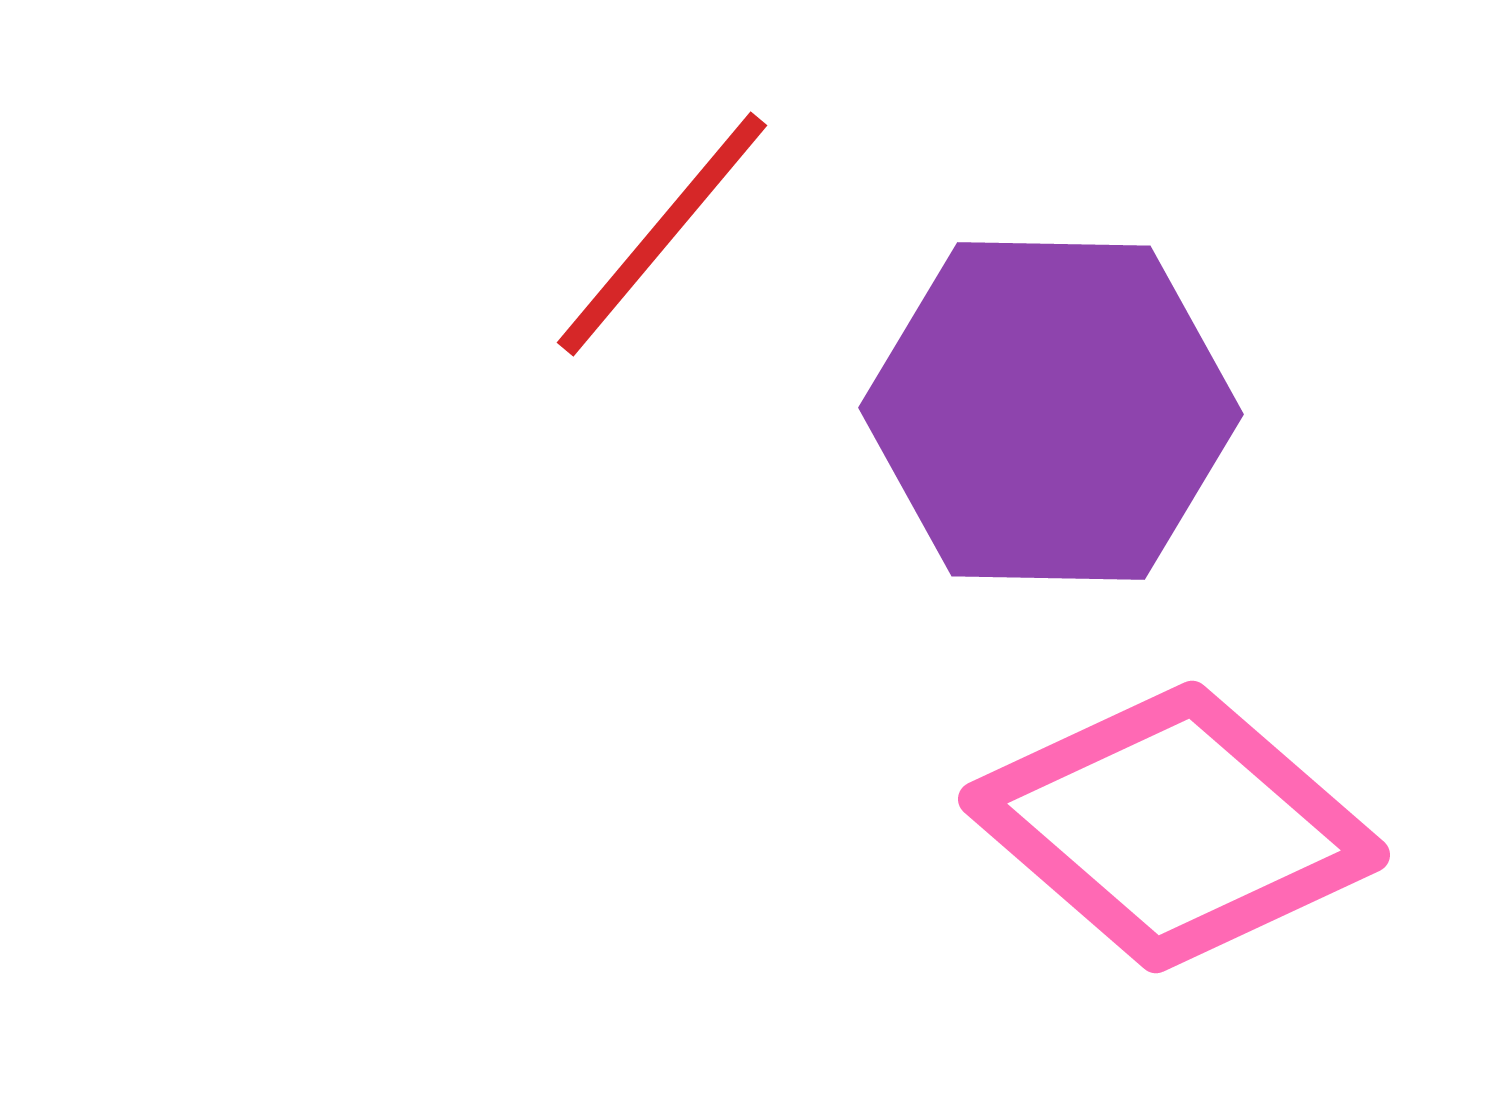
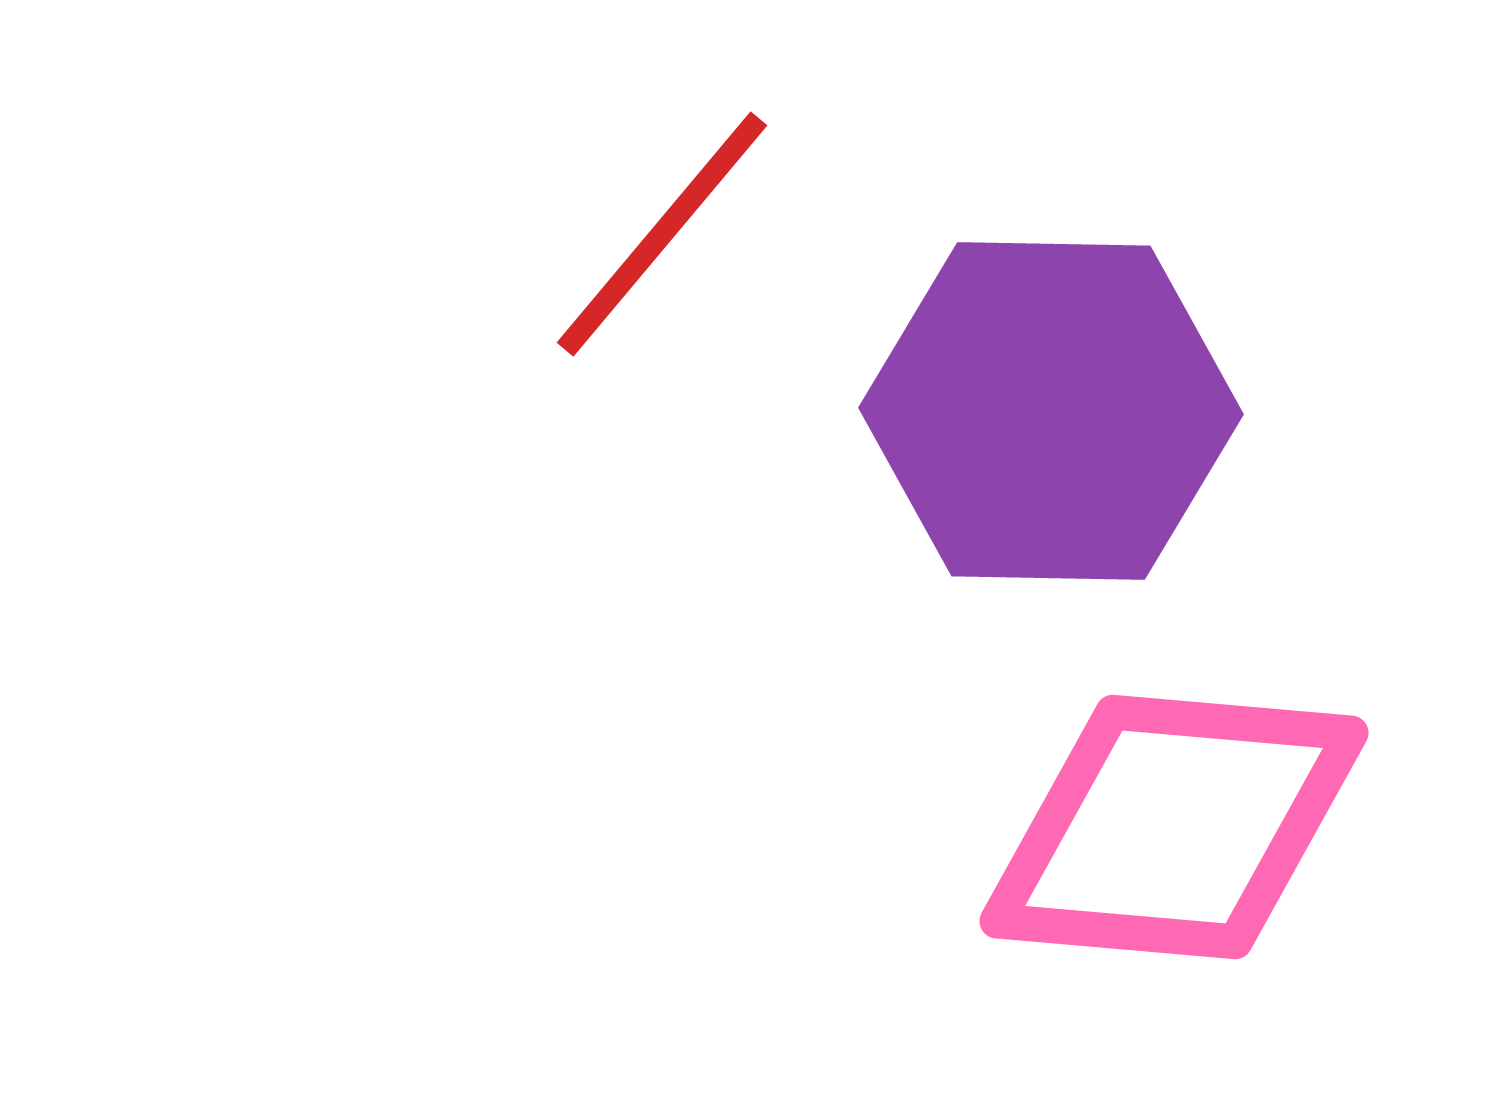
pink diamond: rotated 36 degrees counterclockwise
